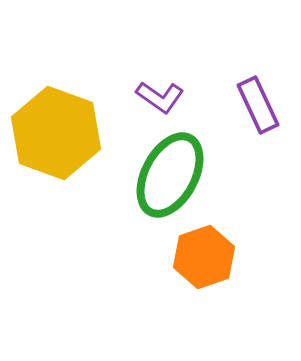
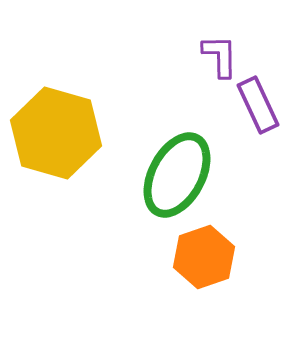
purple L-shape: moved 60 px right, 41 px up; rotated 126 degrees counterclockwise
yellow hexagon: rotated 4 degrees counterclockwise
green ellipse: moved 7 px right
